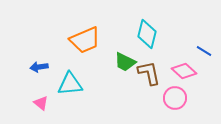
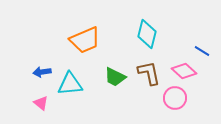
blue line: moved 2 px left
green trapezoid: moved 10 px left, 15 px down
blue arrow: moved 3 px right, 5 px down
